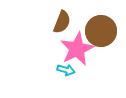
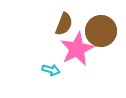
brown semicircle: moved 2 px right, 2 px down
cyan arrow: moved 15 px left
